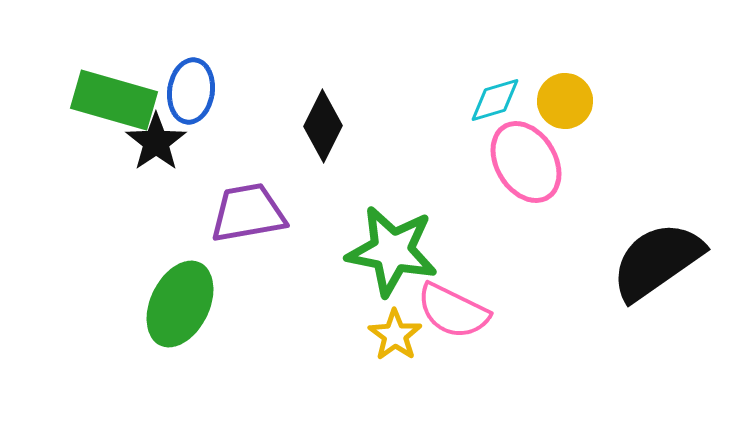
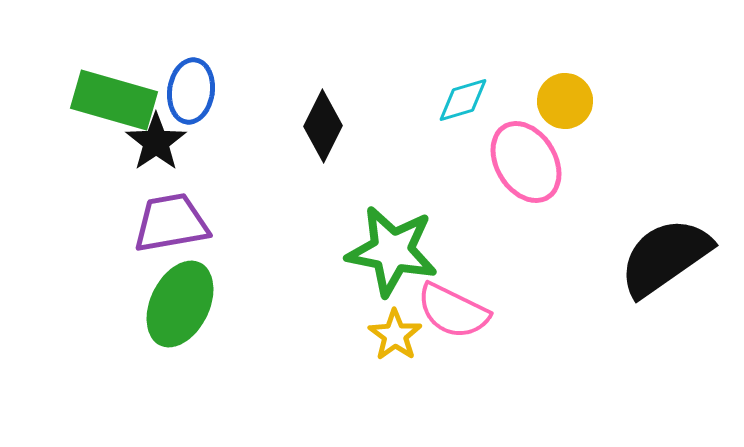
cyan diamond: moved 32 px left
purple trapezoid: moved 77 px left, 10 px down
black semicircle: moved 8 px right, 4 px up
